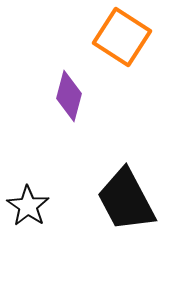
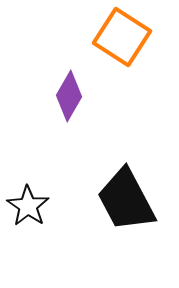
purple diamond: rotated 15 degrees clockwise
